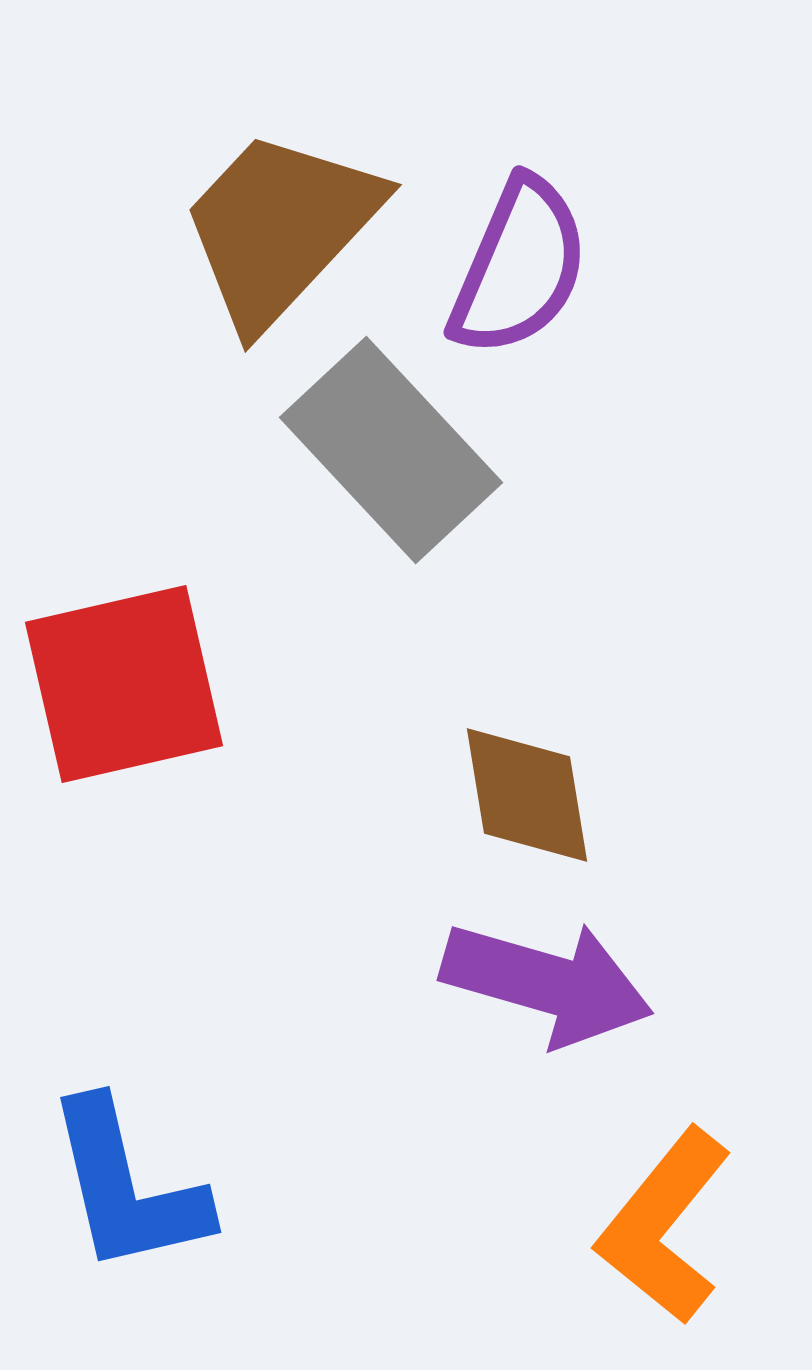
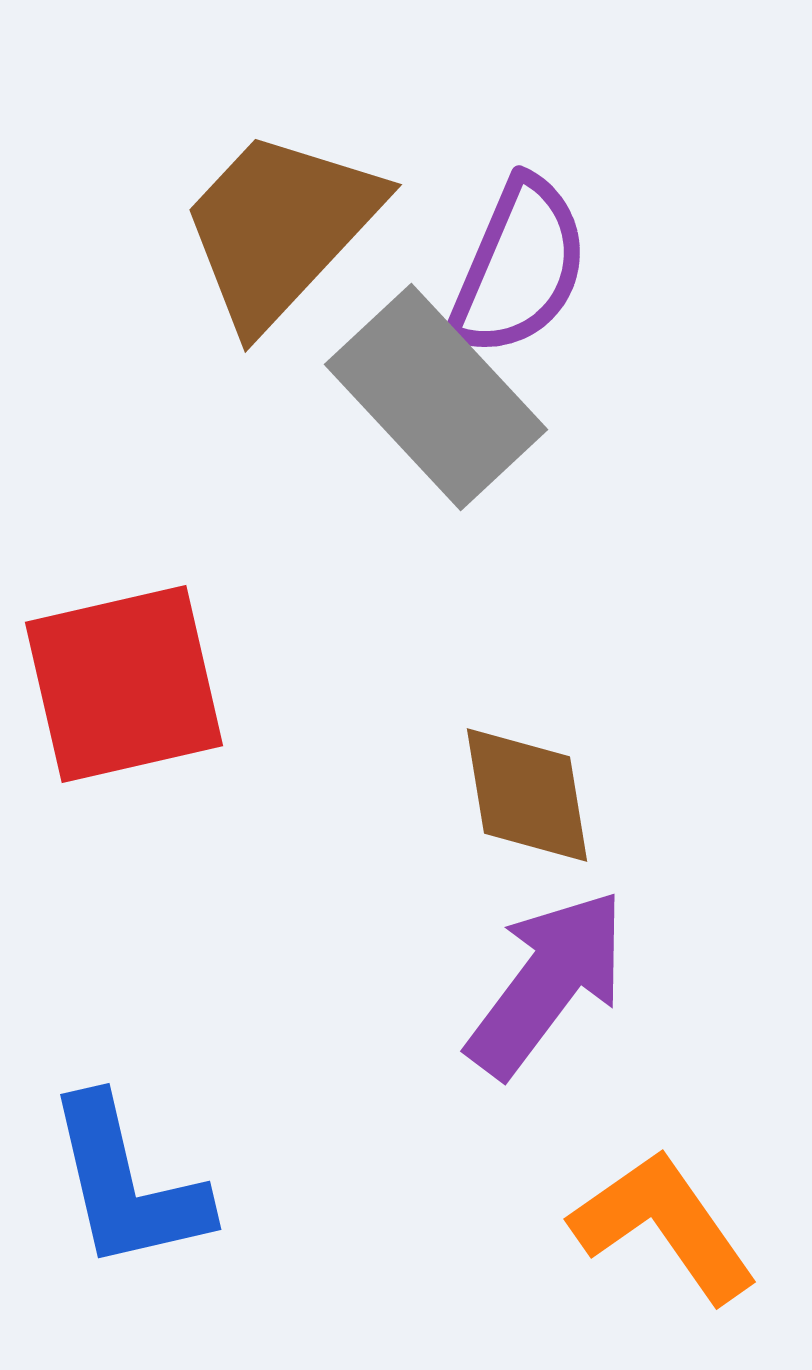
gray rectangle: moved 45 px right, 53 px up
purple arrow: rotated 69 degrees counterclockwise
blue L-shape: moved 3 px up
orange L-shape: rotated 106 degrees clockwise
